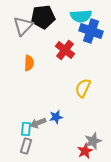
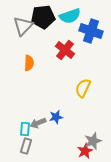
cyan semicircle: moved 11 px left; rotated 15 degrees counterclockwise
cyan rectangle: moved 1 px left
